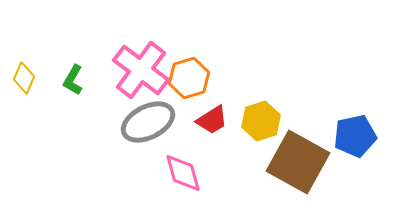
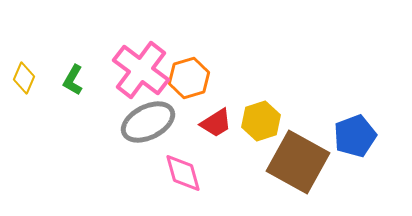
red trapezoid: moved 4 px right, 3 px down
blue pentagon: rotated 9 degrees counterclockwise
